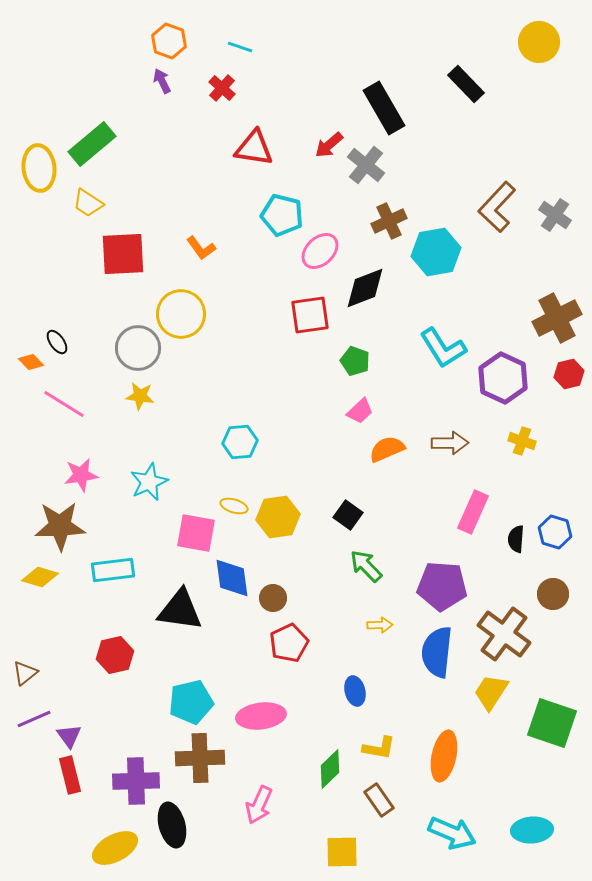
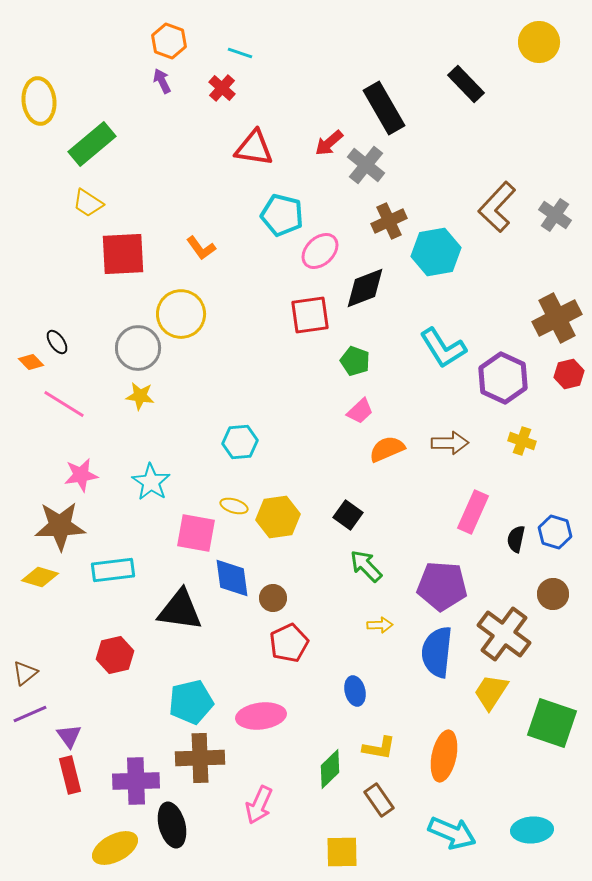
cyan line at (240, 47): moved 6 px down
red arrow at (329, 145): moved 2 px up
yellow ellipse at (39, 168): moved 67 px up
cyan star at (149, 482): moved 2 px right; rotated 15 degrees counterclockwise
black semicircle at (516, 539): rotated 8 degrees clockwise
purple line at (34, 719): moved 4 px left, 5 px up
